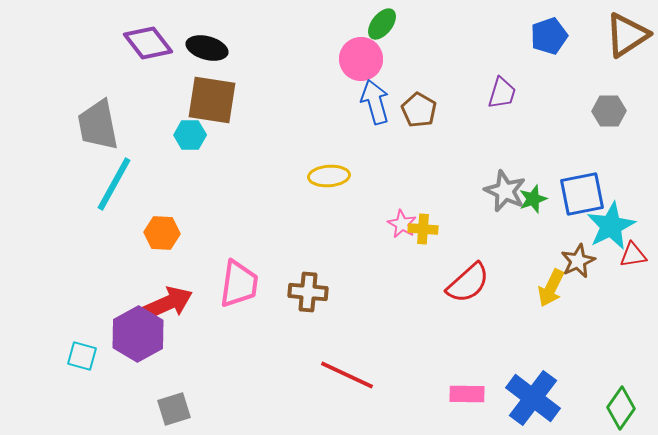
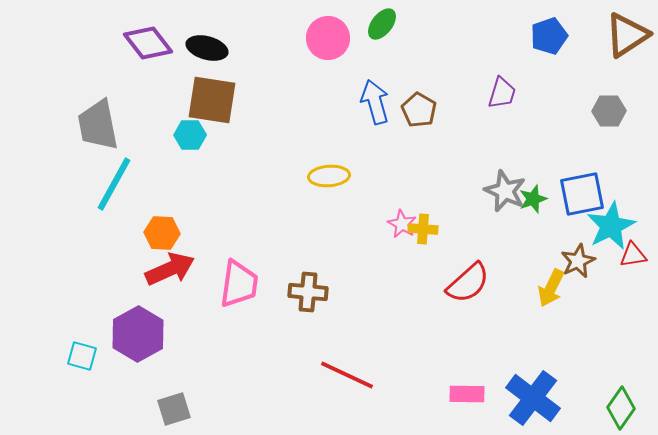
pink circle: moved 33 px left, 21 px up
red arrow: moved 2 px right, 34 px up
